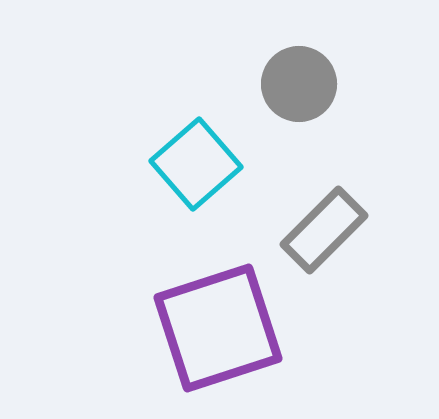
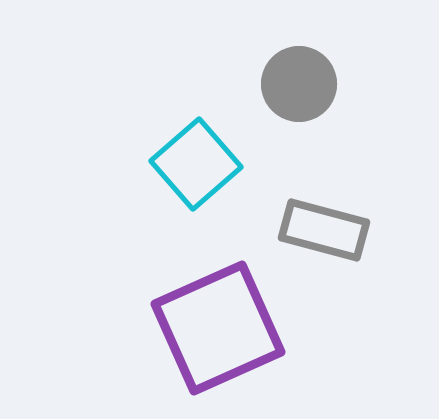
gray rectangle: rotated 60 degrees clockwise
purple square: rotated 6 degrees counterclockwise
